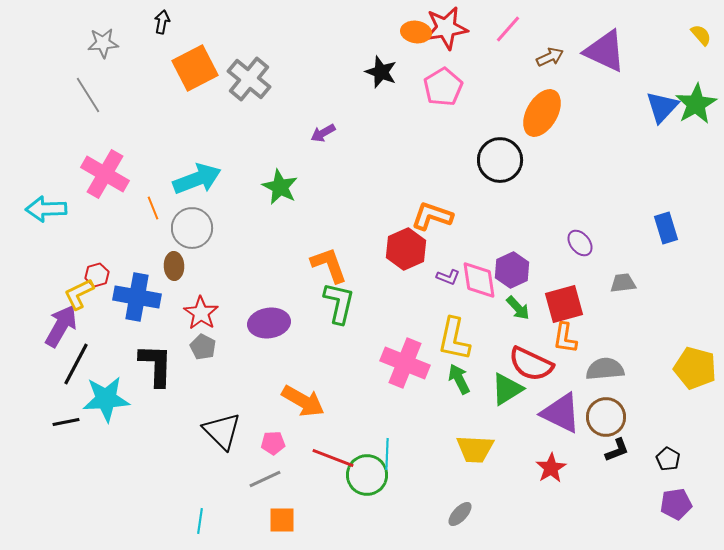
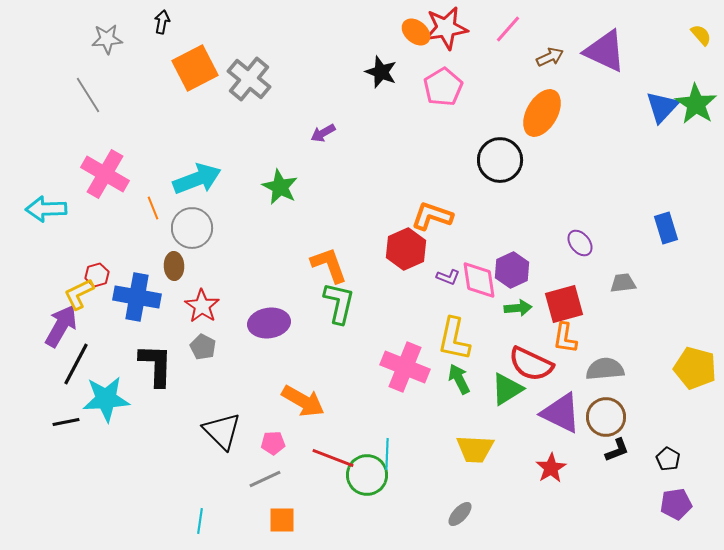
orange ellipse at (416, 32): rotated 32 degrees clockwise
gray star at (103, 43): moved 4 px right, 4 px up
green star at (696, 104): rotated 9 degrees counterclockwise
green arrow at (518, 308): rotated 52 degrees counterclockwise
red star at (201, 313): moved 1 px right, 7 px up
pink cross at (405, 363): moved 4 px down
